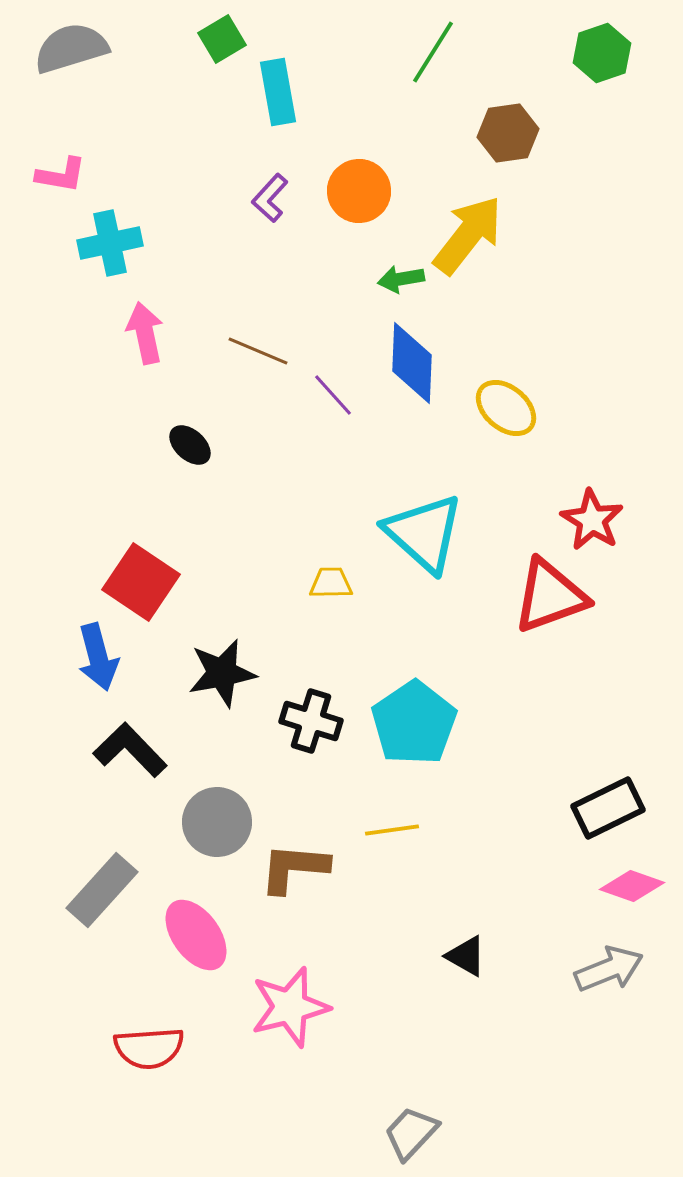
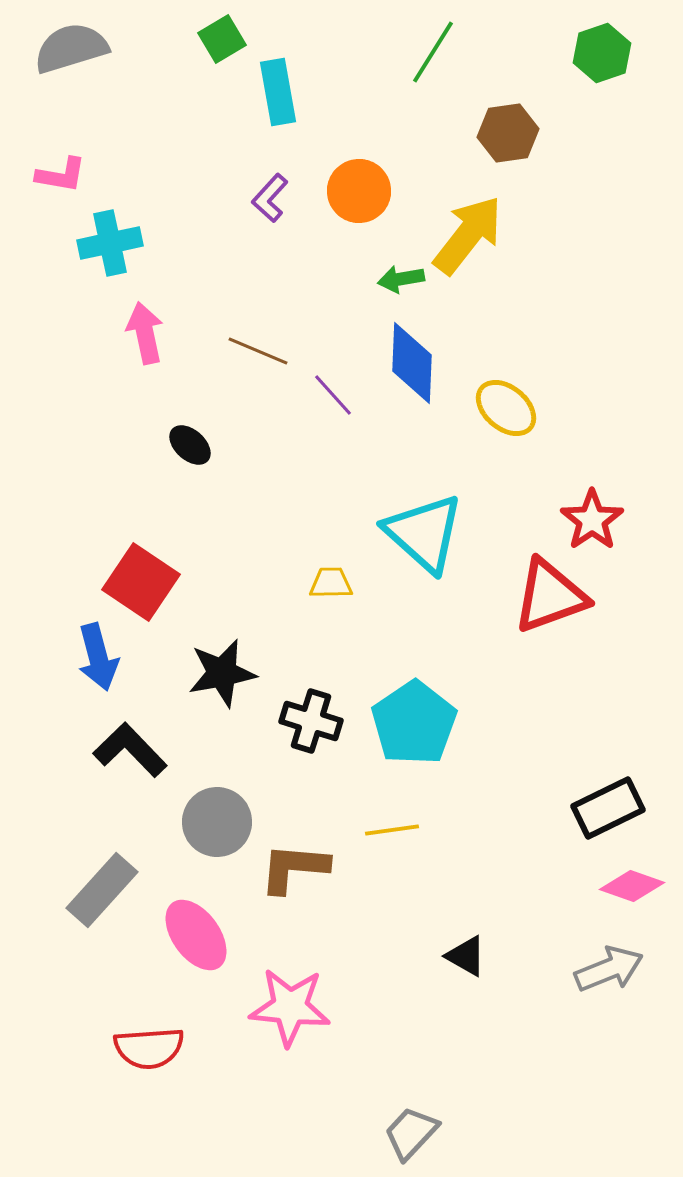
red star: rotated 6 degrees clockwise
pink star: rotated 20 degrees clockwise
